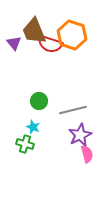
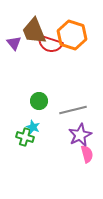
green cross: moved 7 px up
